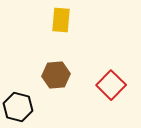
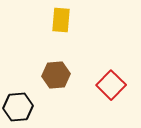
black hexagon: rotated 20 degrees counterclockwise
